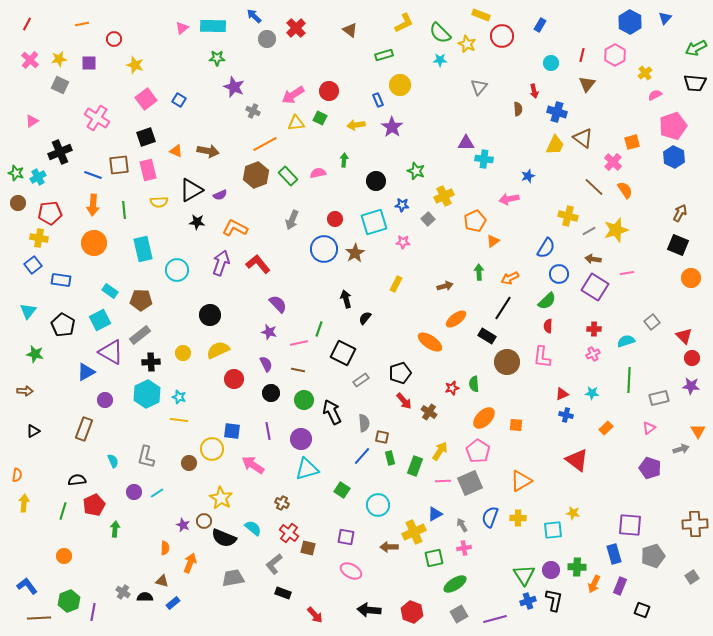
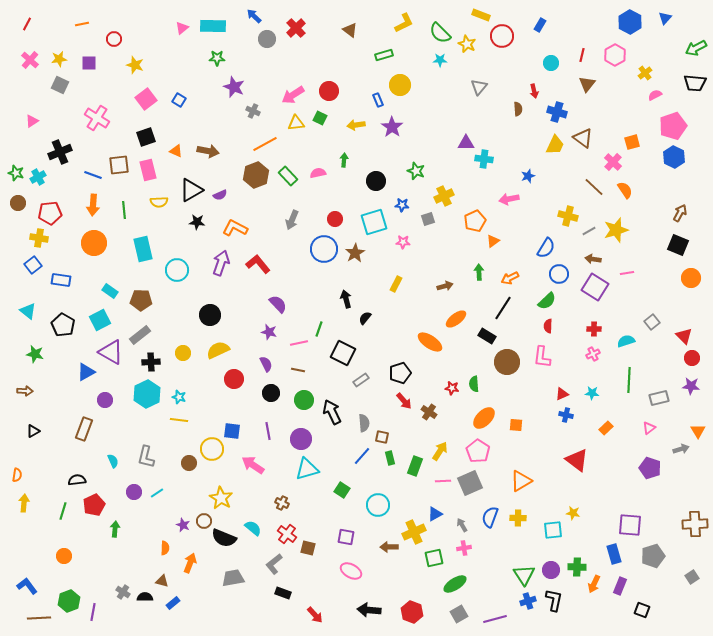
gray square at (428, 219): rotated 24 degrees clockwise
cyan triangle at (28, 311): rotated 30 degrees counterclockwise
red star at (452, 388): rotated 24 degrees clockwise
red cross at (289, 533): moved 2 px left, 1 px down
